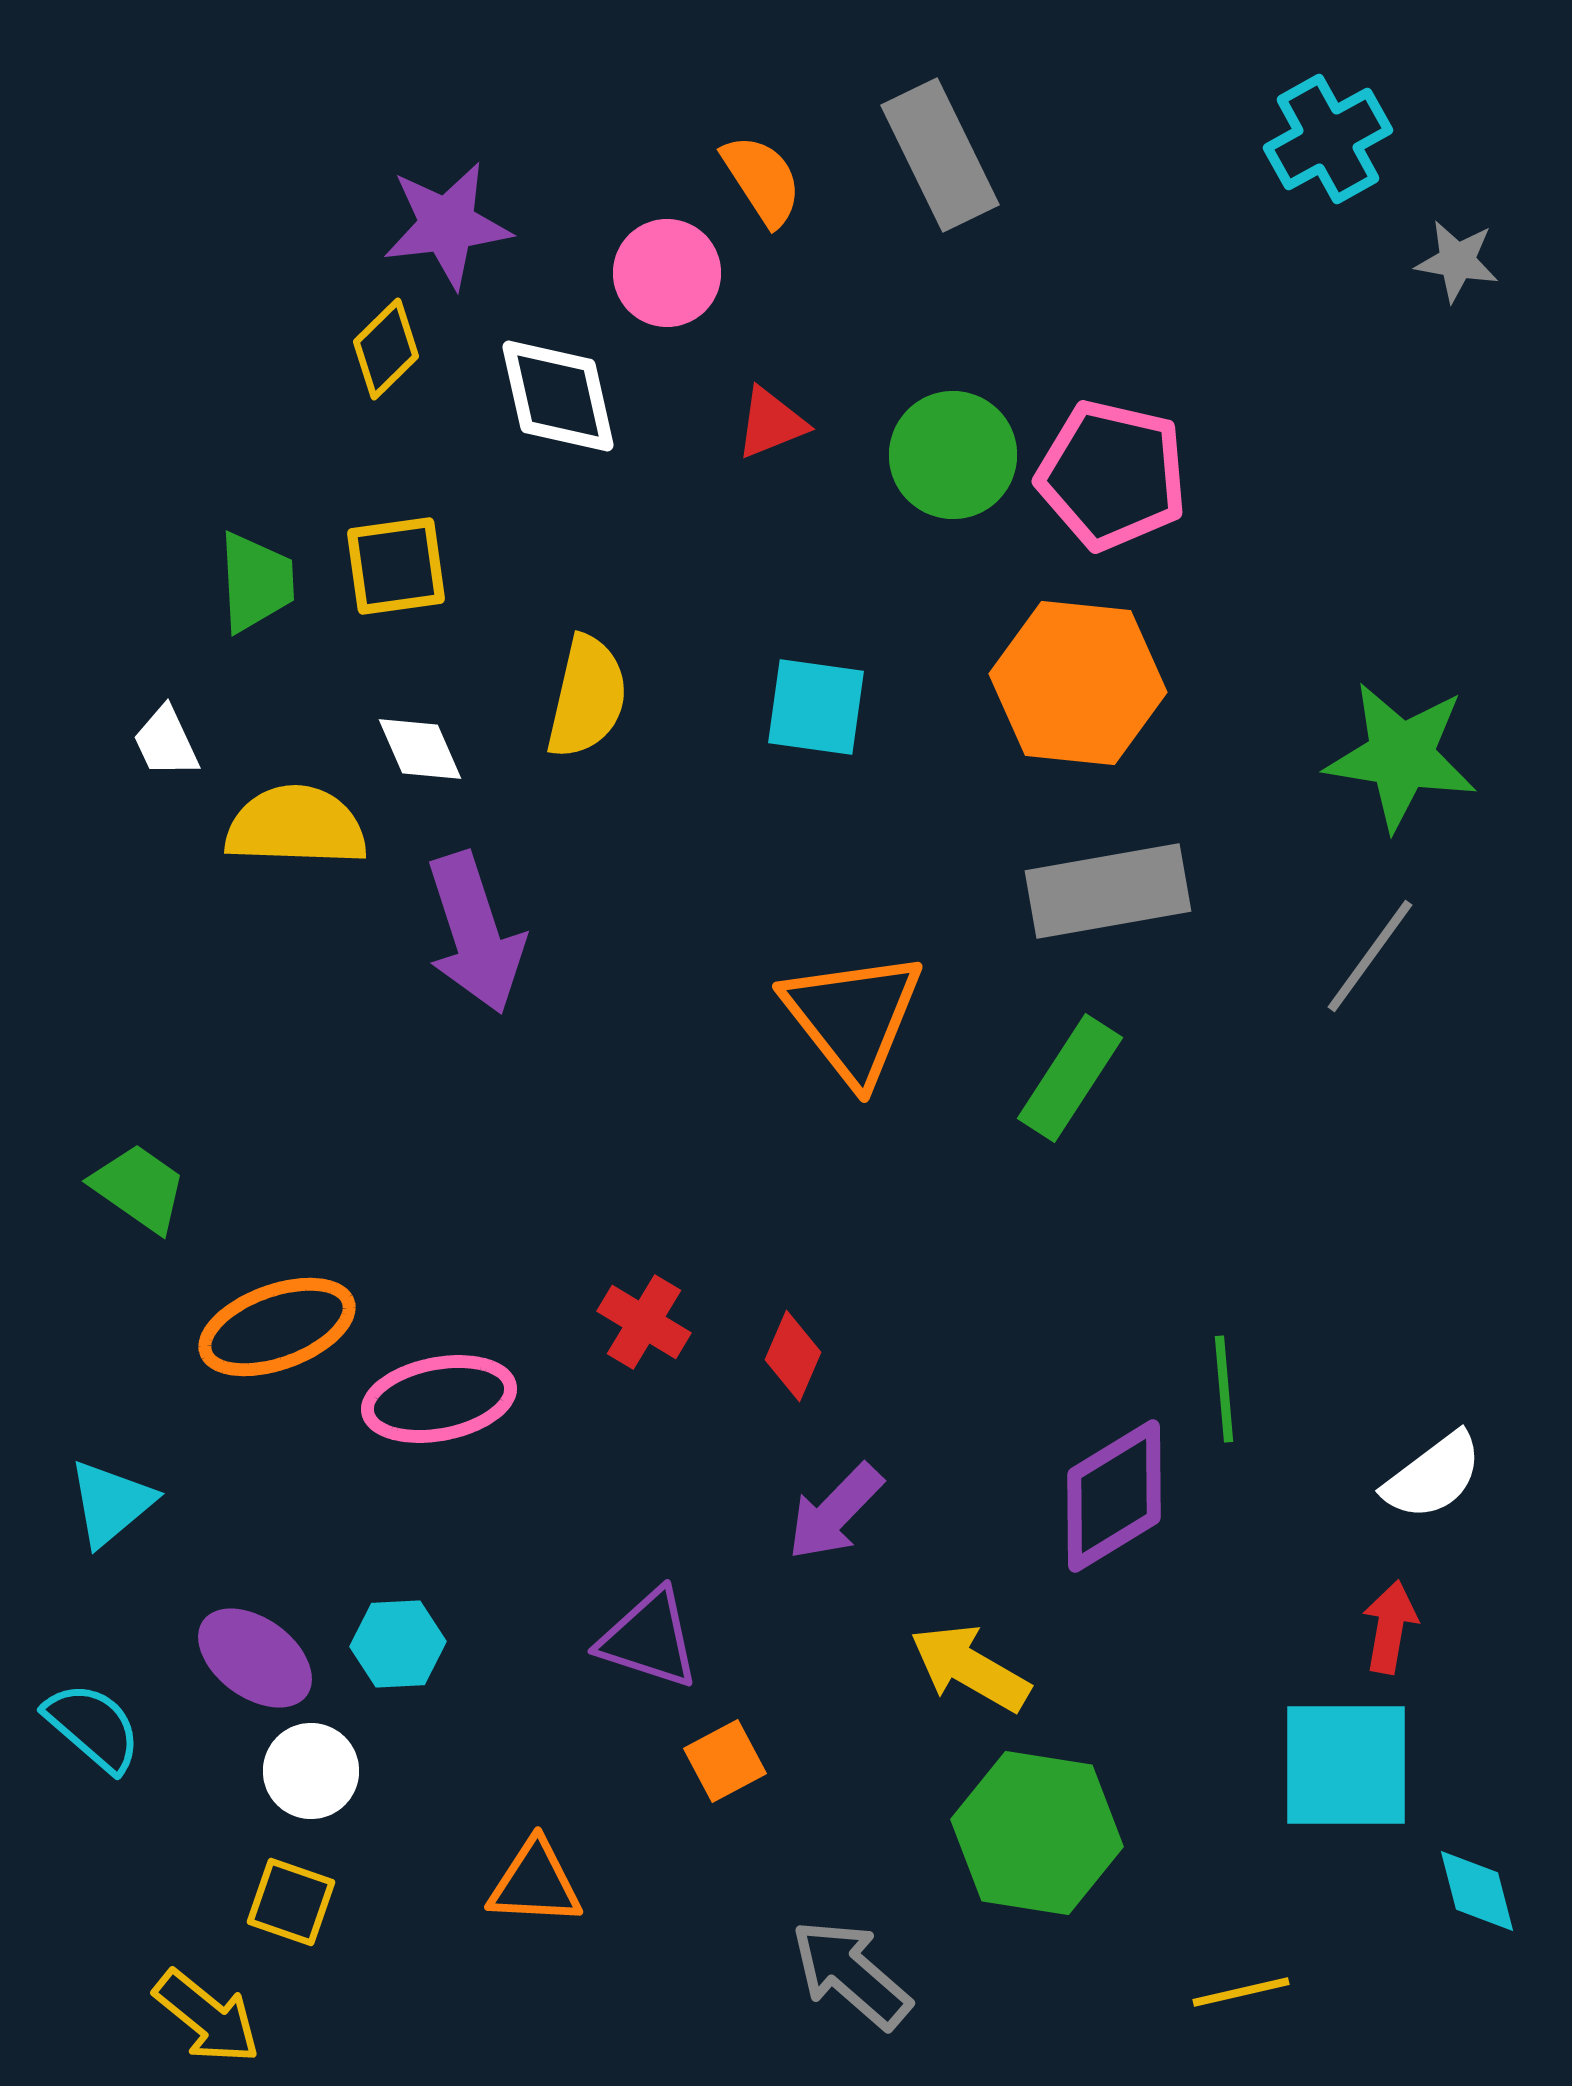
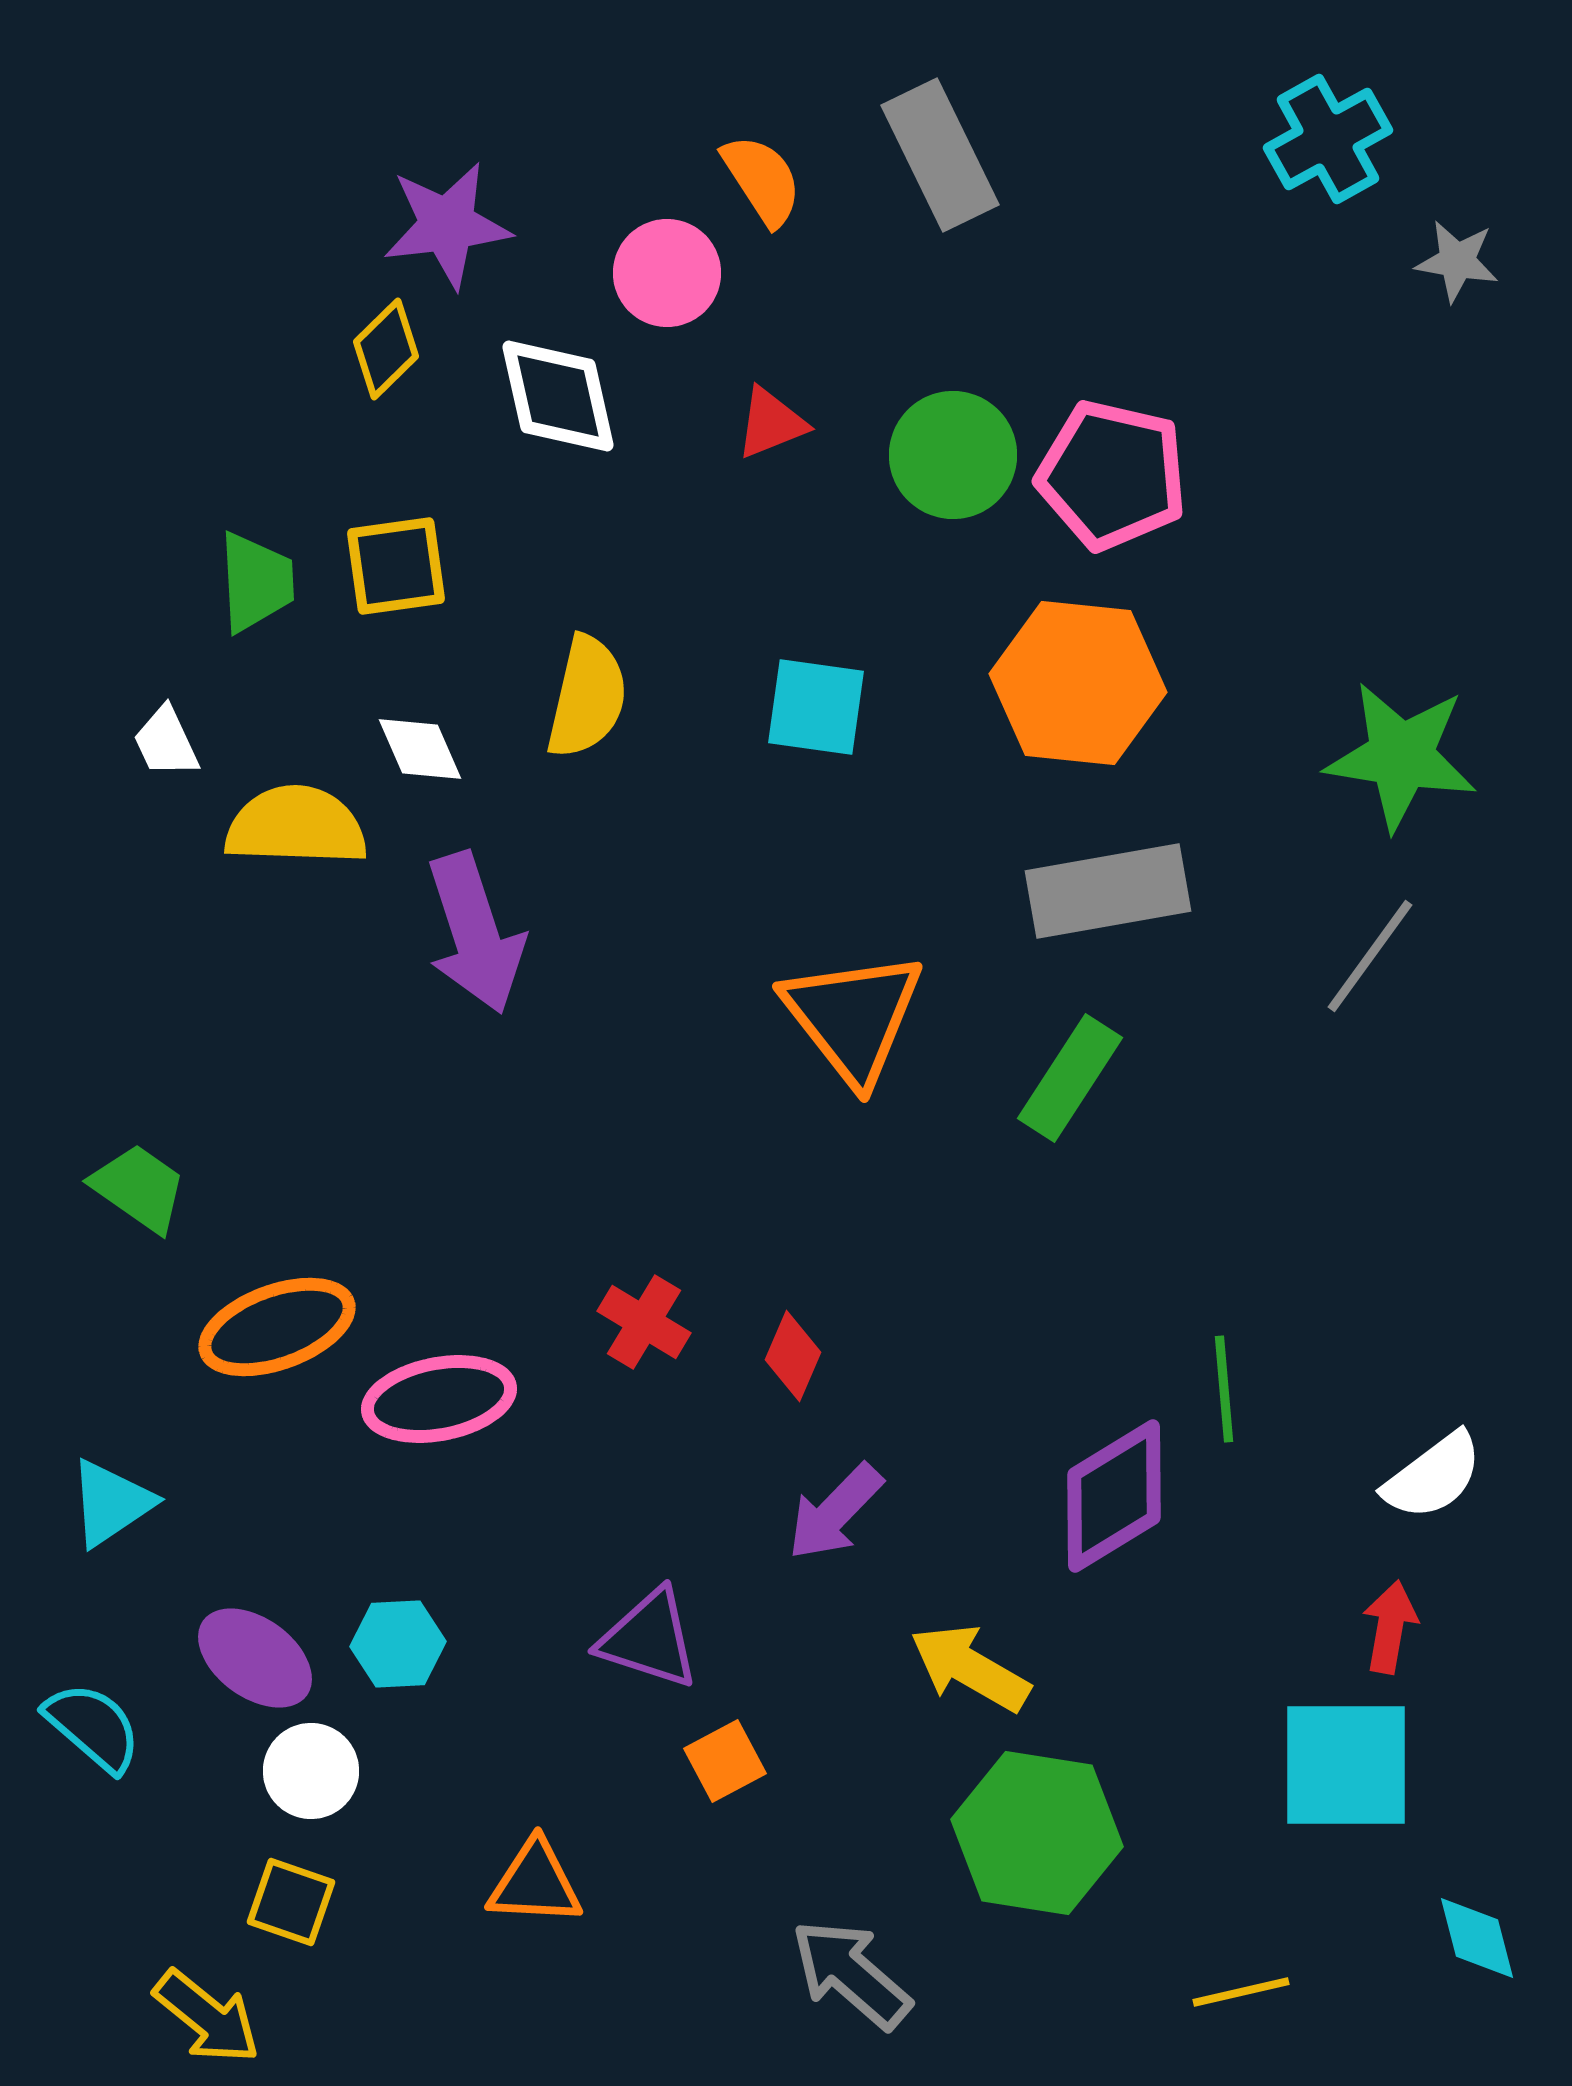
cyan triangle at (111, 1503): rotated 6 degrees clockwise
cyan diamond at (1477, 1891): moved 47 px down
